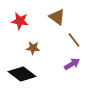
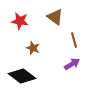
brown triangle: moved 2 px left
brown line: rotated 21 degrees clockwise
brown star: rotated 16 degrees clockwise
black diamond: moved 2 px down
